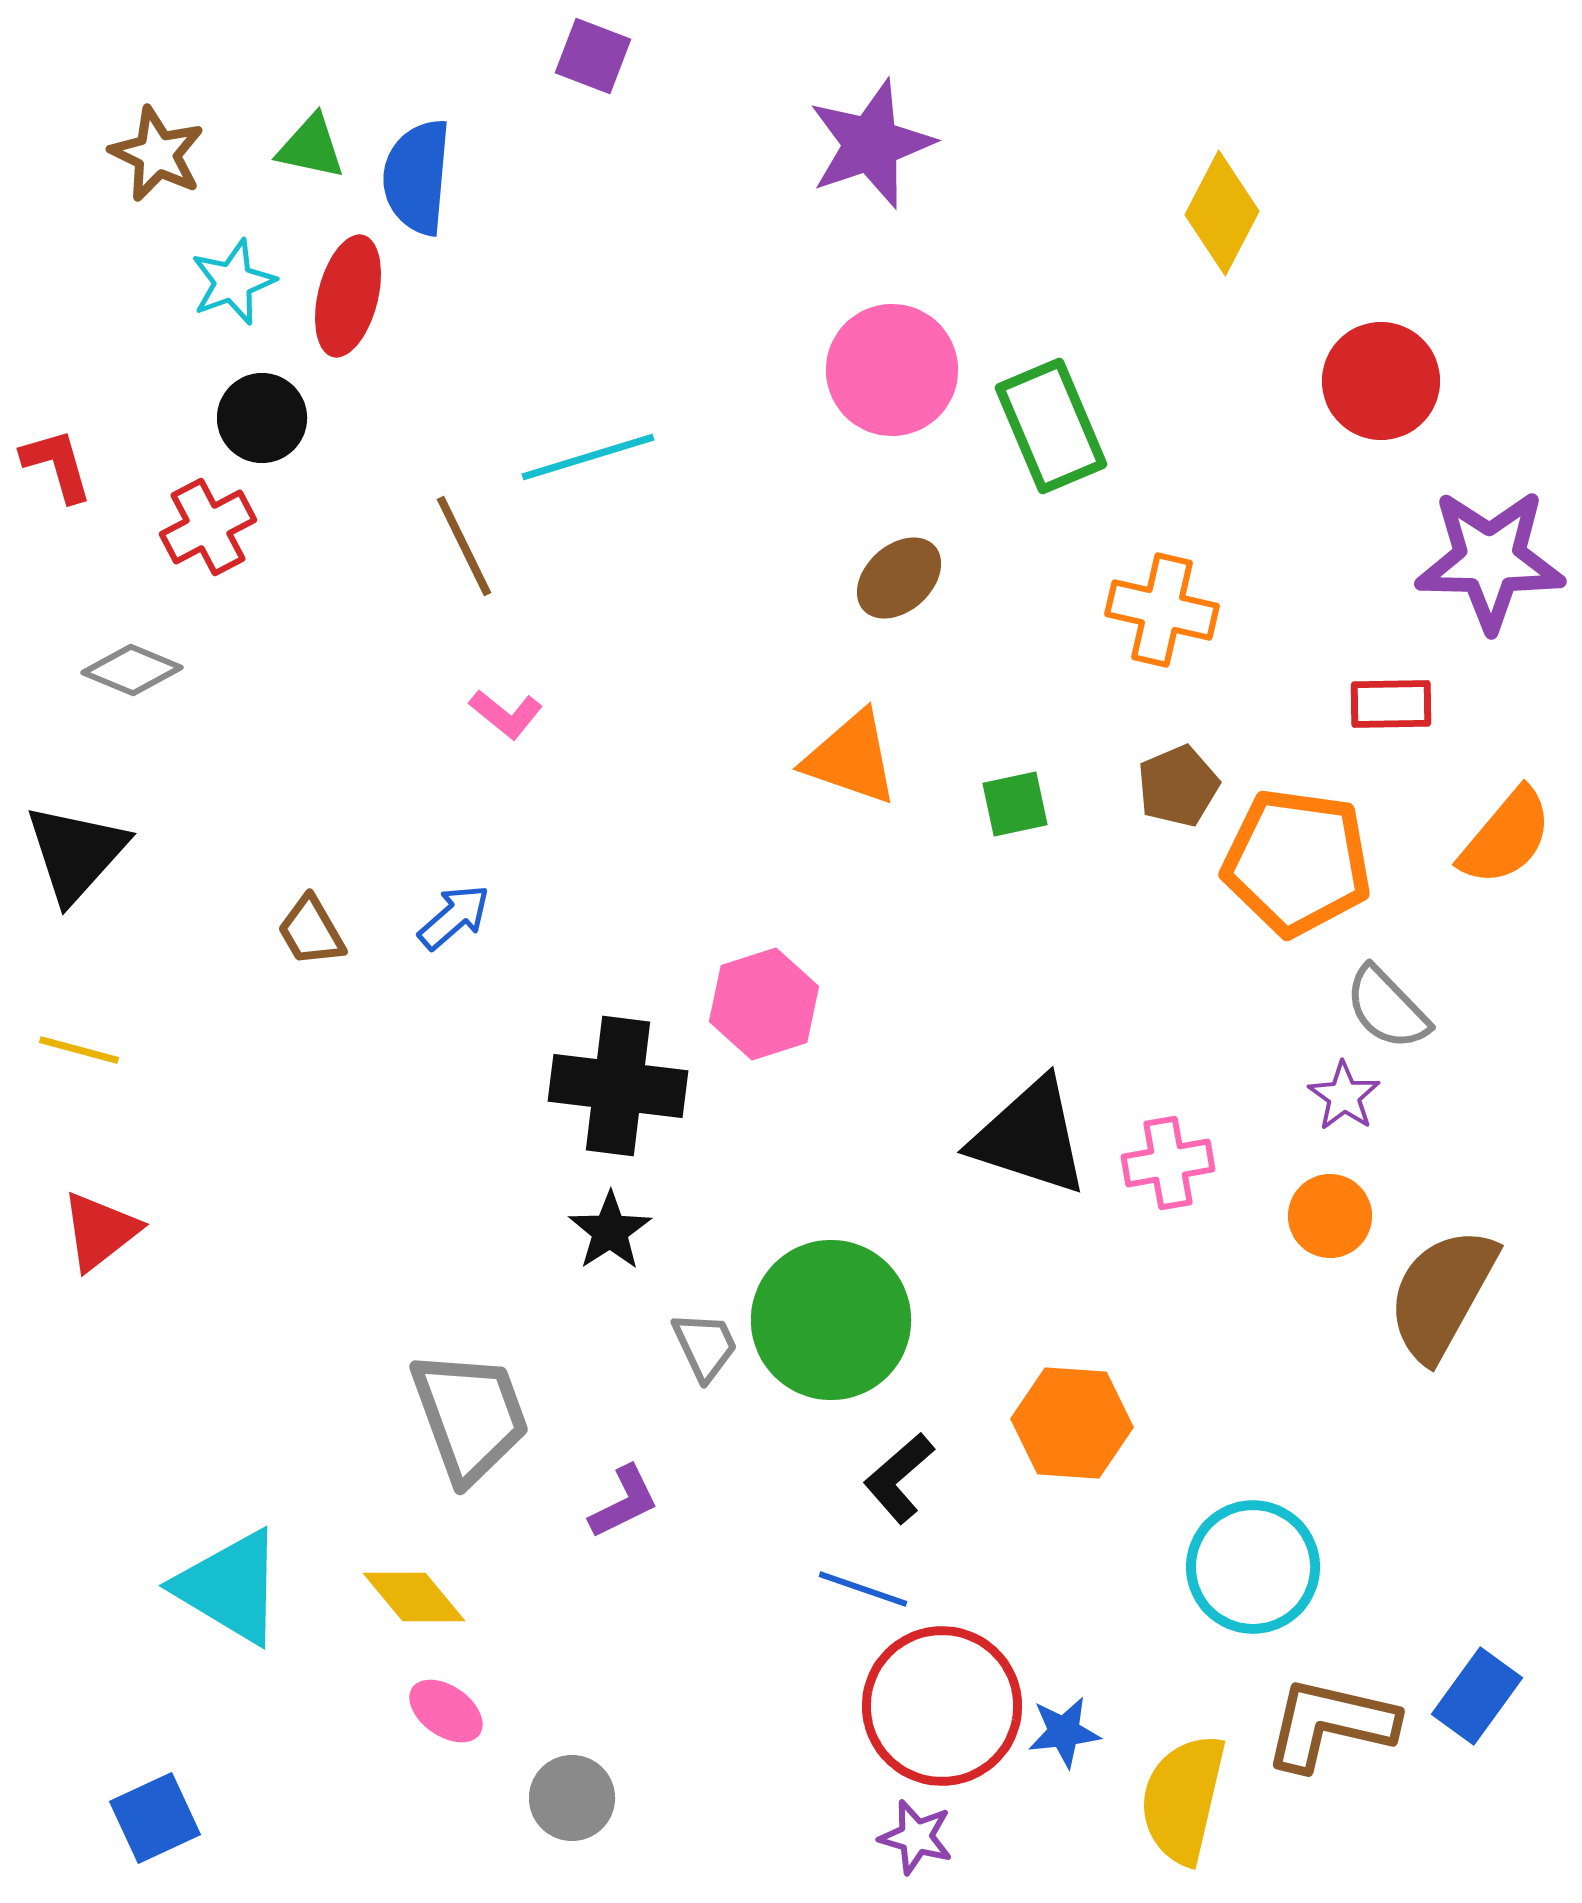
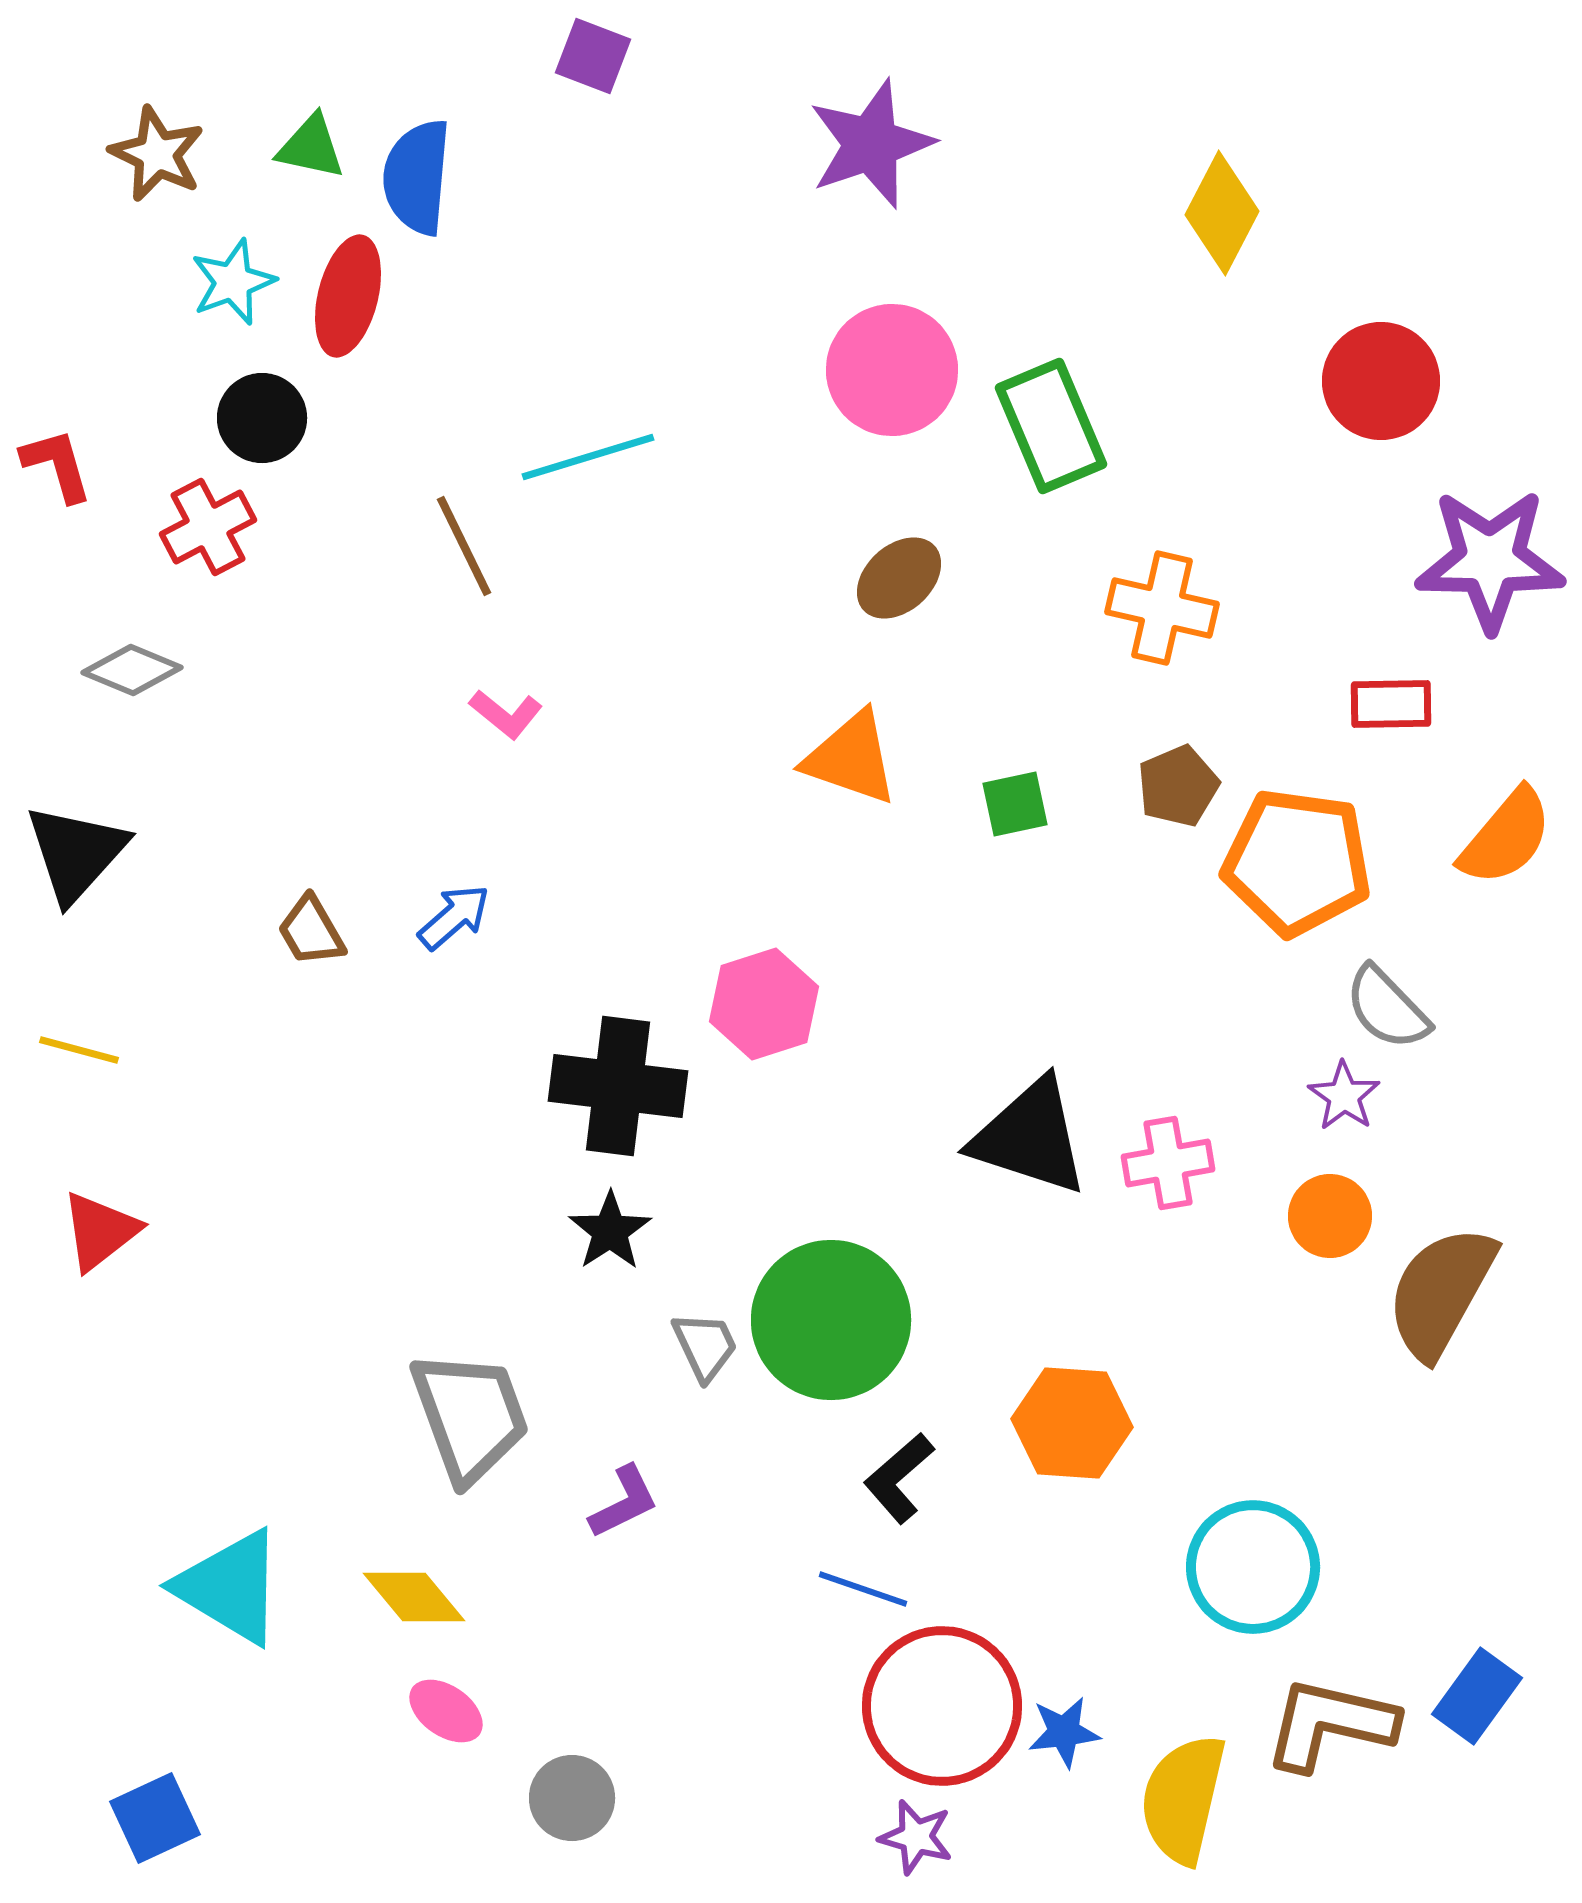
orange cross at (1162, 610): moved 2 px up
brown semicircle at (1442, 1294): moved 1 px left, 2 px up
